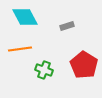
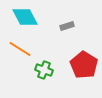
orange line: rotated 40 degrees clockwise
